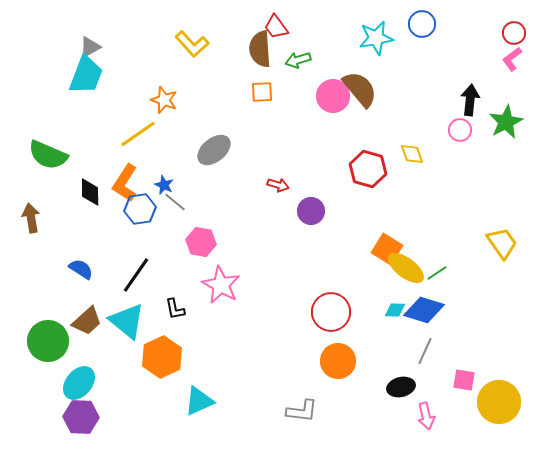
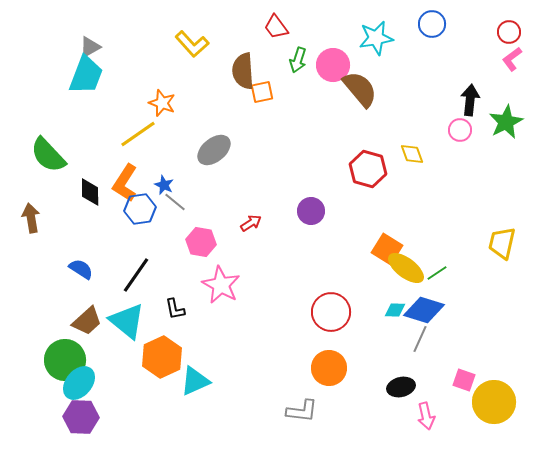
blue circle at (422, 24): moved 10 px right
red circle at (514, 33): moved 5 px left, 1 px up
brown semicircle at (260, 49): moved 17 px left, 22 px down
green arrow at (298, 60): rotated 55 degrees counterclockwise
orange square at (262, 92): rotated 10 degrees counterclockwise
pink circle at (333, 96): moved 31 px up
orange star at (164, 100): moved 2 px left, 3 px down
green semicircle at (48, 155): rotated 24 degrees clockwise
red arrow at (278, 185): moved 27 px left, 38 px down; rotated 50 degrees counterclockwise
yellow trapezoid at (502, 243): rotated 132 degrees counterclockwise
green circle at (48, 341): moved 17 px right, 19 px down
gray line at (425, 351): moved 5 px left, 12 px up
orange circle at (338, 361): moved 9 px left, 7 px down
pink square at (464, 380): rotated 10 degrees clockwise
cyan triangle at (199, 401): moved 4 px left, 20 px up
yellow circle at (499, 402): moved 5 px left
